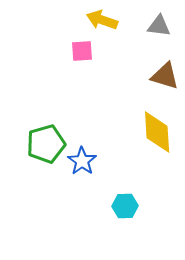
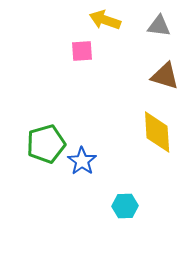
yellow arrow: moved 3 px right
